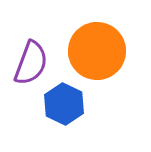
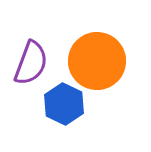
orange circle: moved 10 px down
